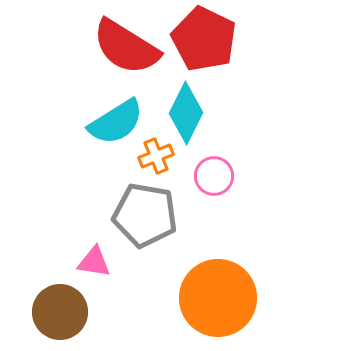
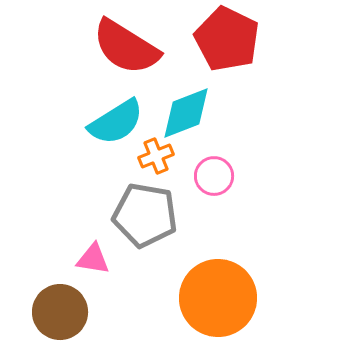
red pentagon: moved 23 px right
cyan diamond: rotated 42 degrees clockwise
pink triangle: moved 1 px left, 3 px up
